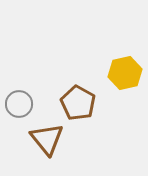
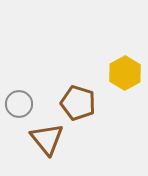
yellow hexagon: rotated 16 degrees counterclockwise
brown pentagon: rotated 12 degrees counterclockwise
